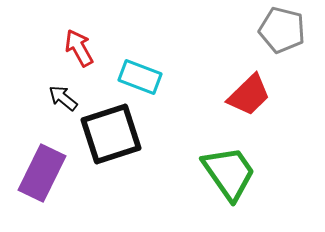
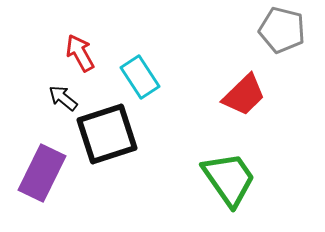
red arrow: moved 1 px right, 5 px down
cyan rectangle: rotated 36 degrees clockwise
red trapezoid: moved 5 px left
black square: moved 4 px left
green trapezoid: moved 6 px down
